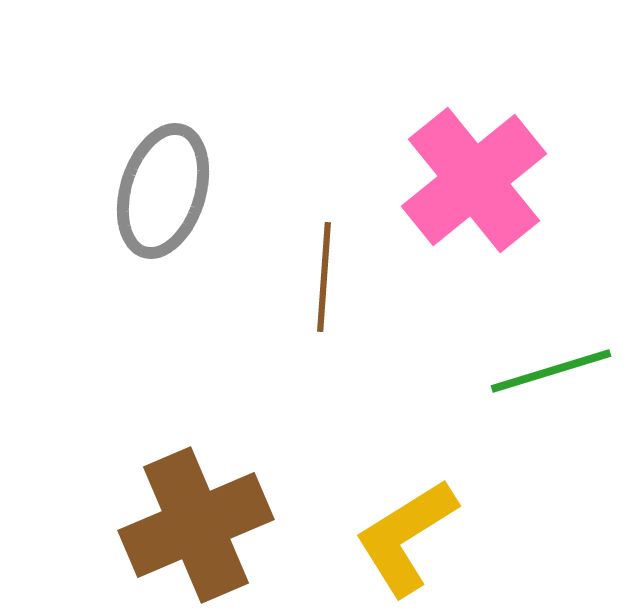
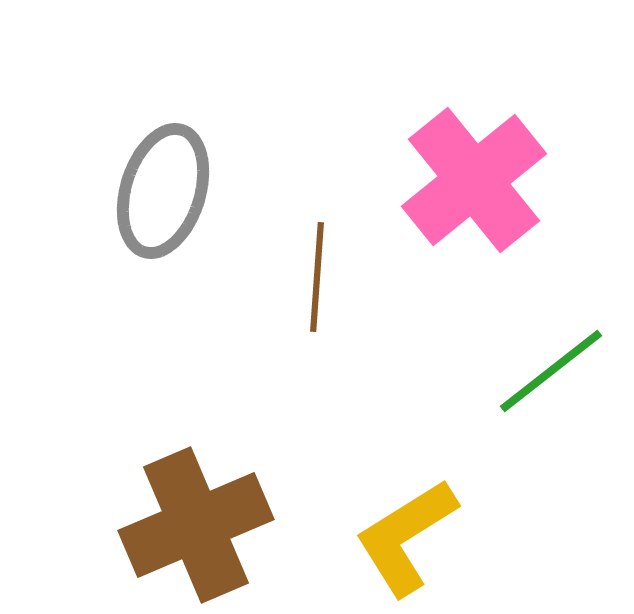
brown line: moved 7 px left
green line: rotated 21 degrees counterclockwise
